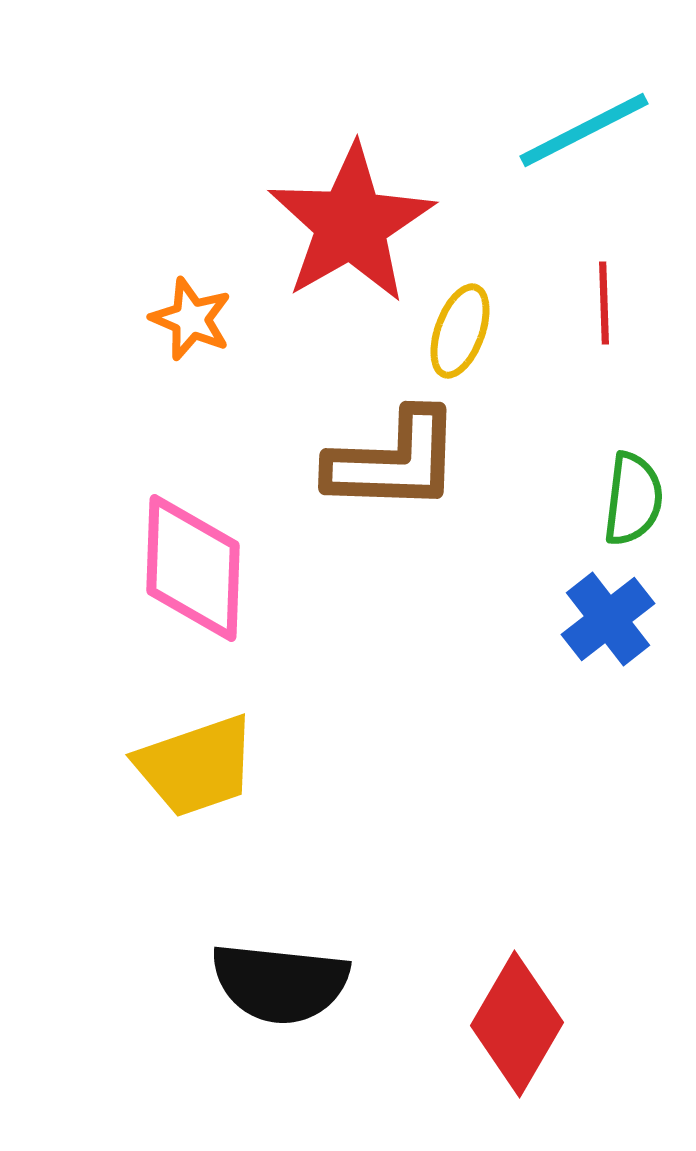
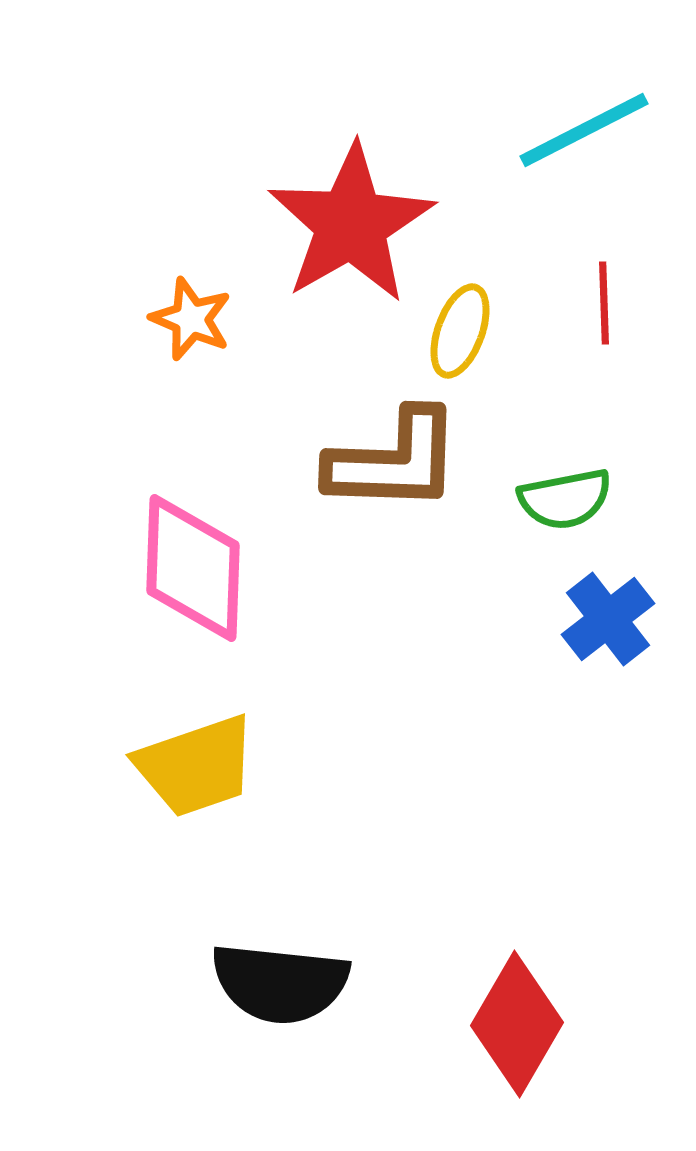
green semicircle: moved 68 px left; rotated 72 degrees clockwise
